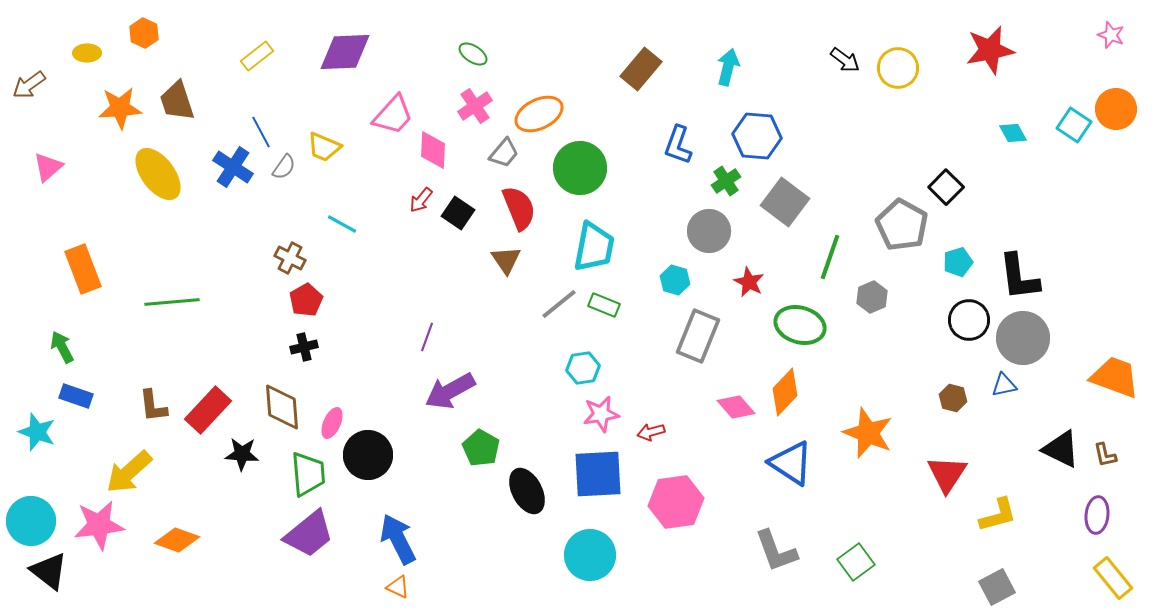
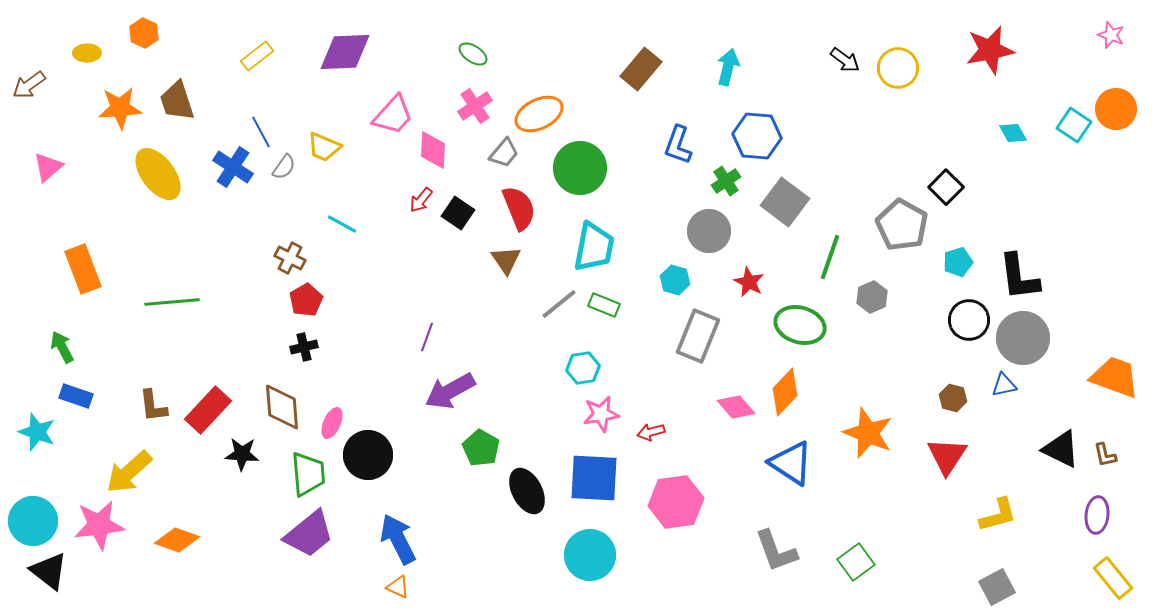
blue square at (598, 474): moved 4 px left, 4 px down; rotated 6 degrees clockwise
red triangle at (947, 474): moved 18 px up
cyan circle at (31, 521): moved 2 px right
